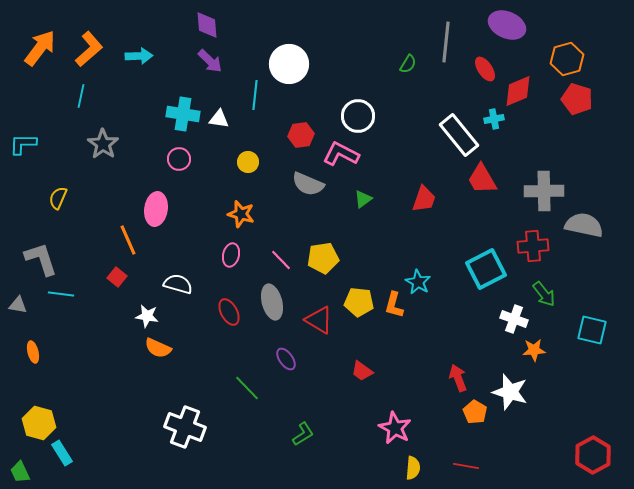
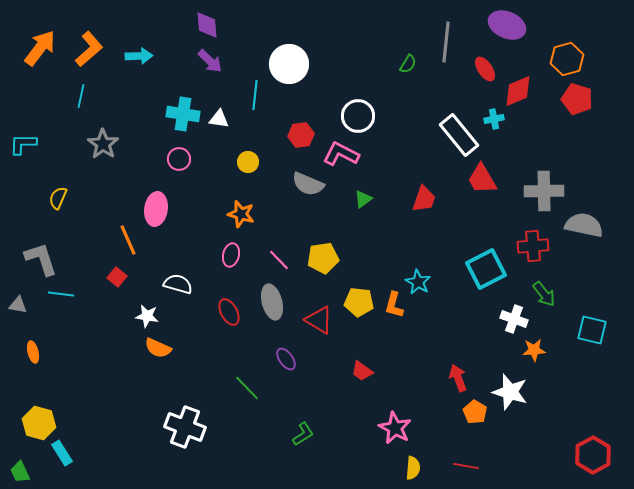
pink line at (281, 260): moved 2 px left
